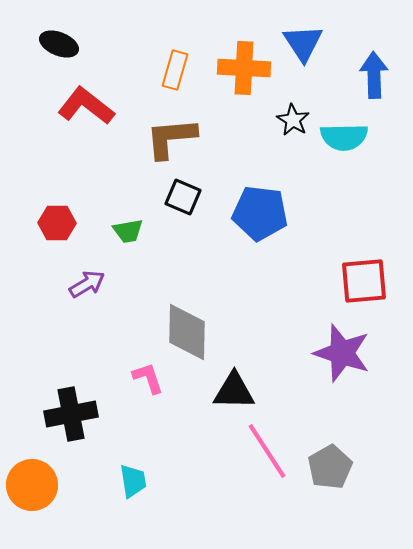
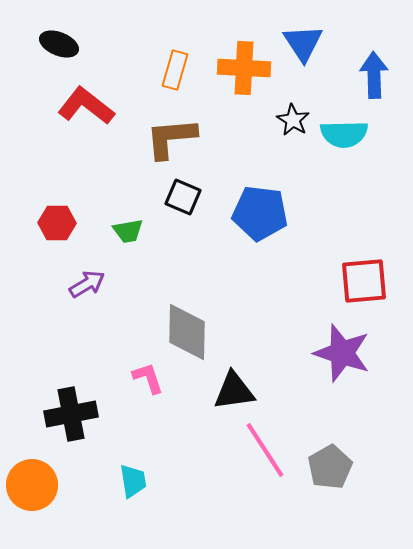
cyan semicircle: moved 3 px up
black triangle: rotated 9 degrees counterclockwise
pink line: moved 2 px left, 1 px up
